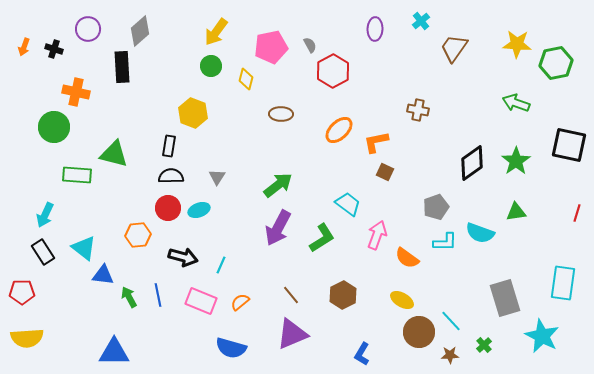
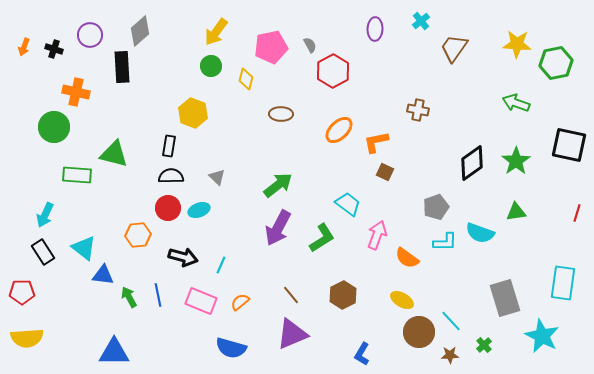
purple circle at (88, 29): moved 2 px right, 6 px down
gray triangle at (217, 177): rotated 18 degrees counterclockwise
